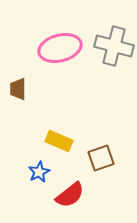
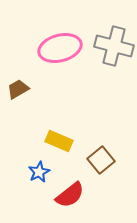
brown trapezoid: rotated 60 degrees clockwise
brown square: moved 2 px down; rotated 20 degrees counterclockwise
